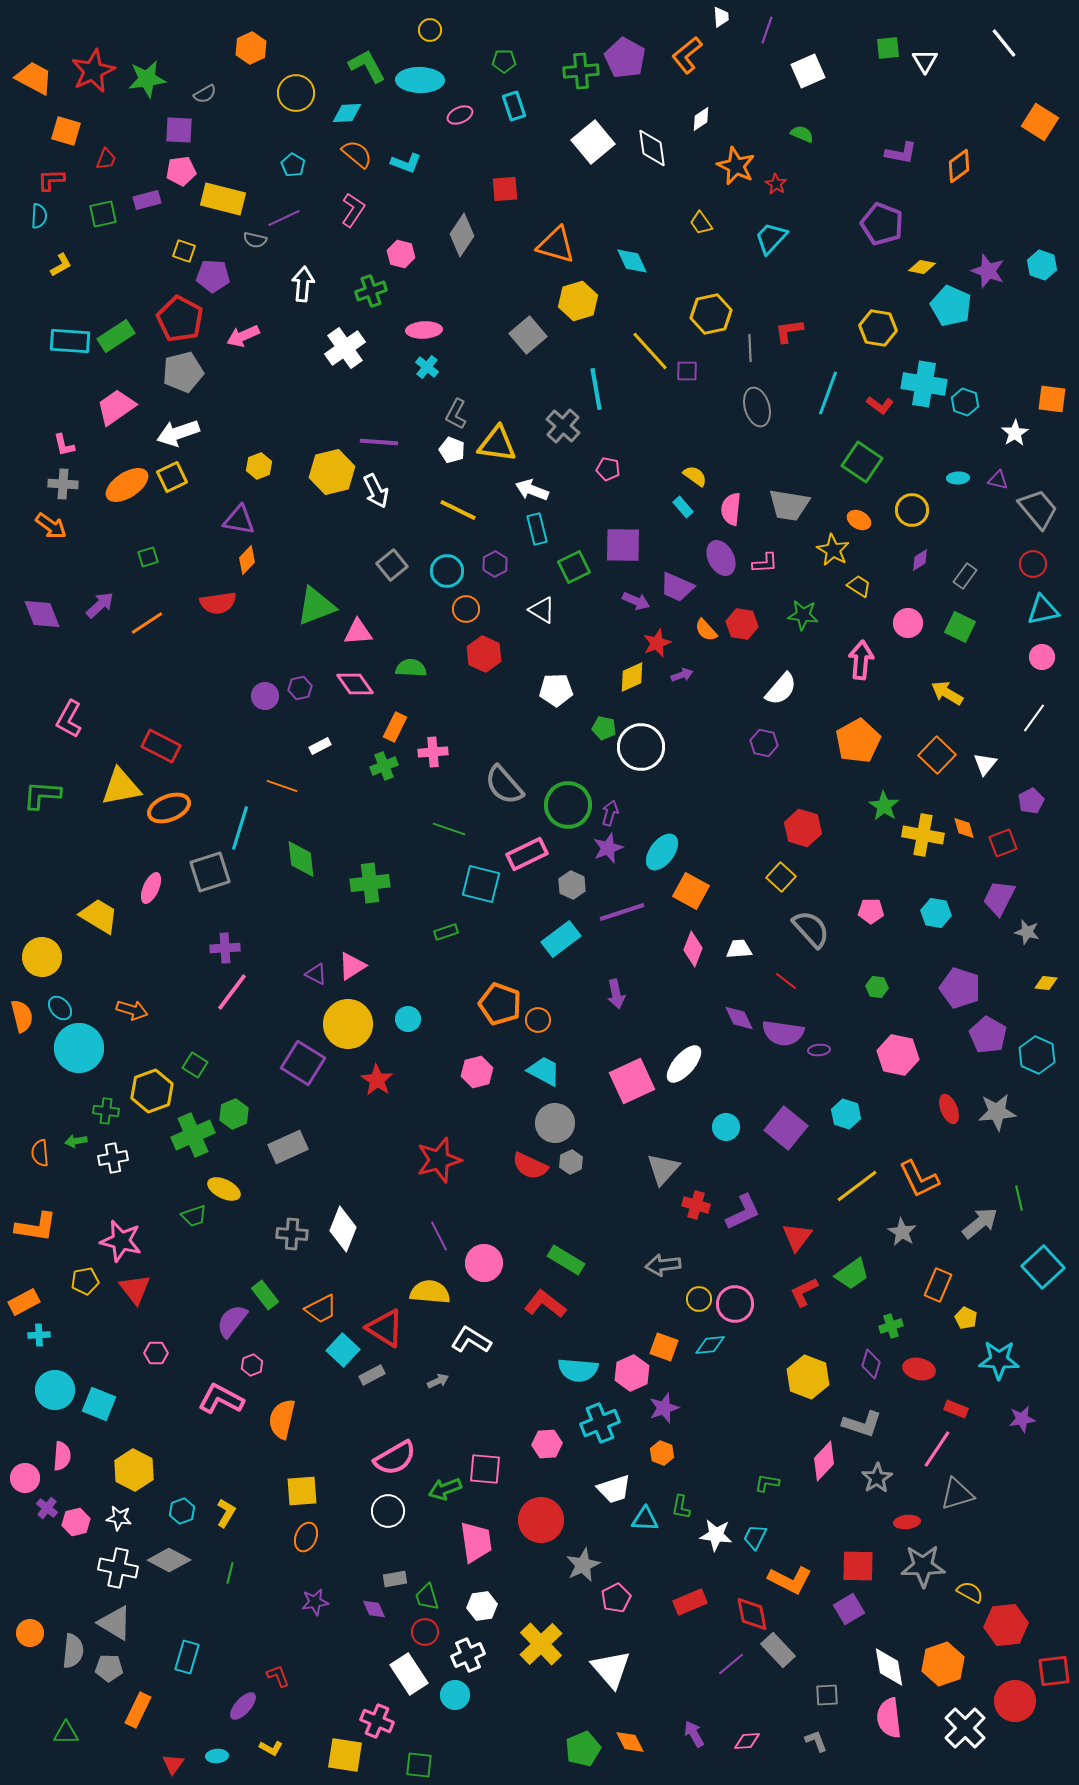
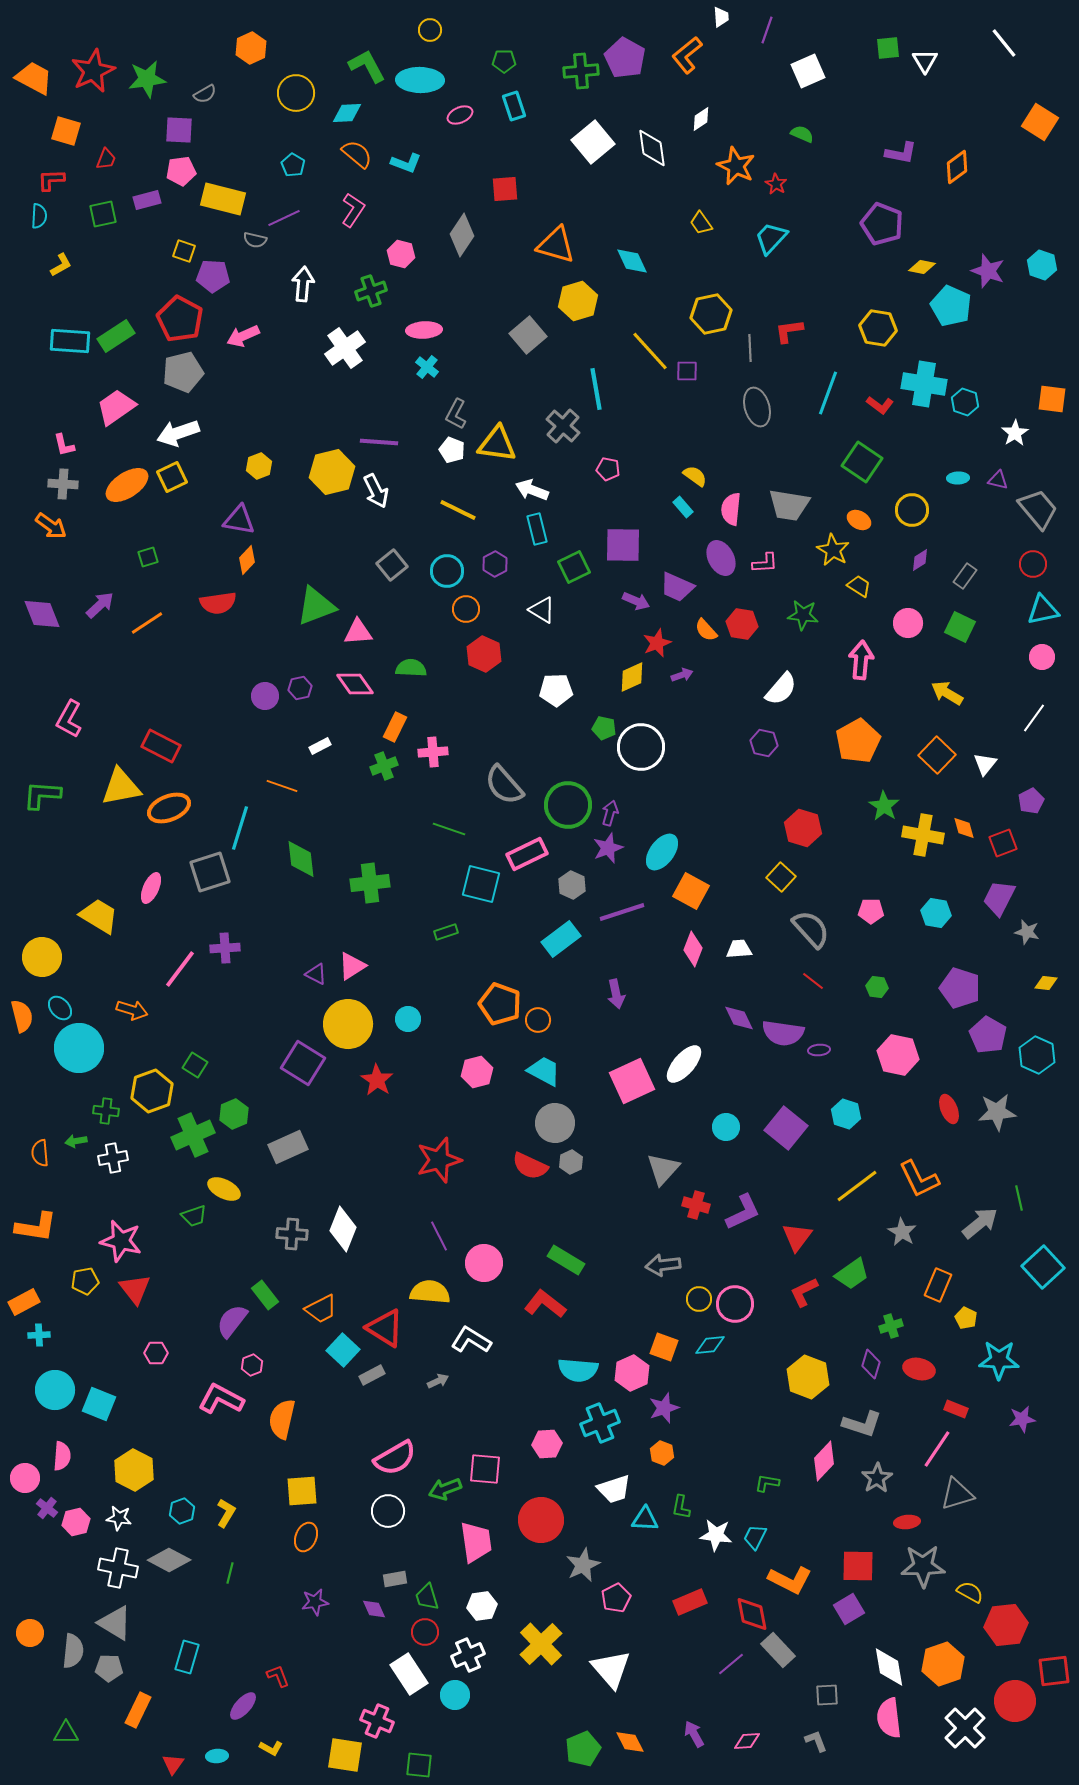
orange diamond at (959, 166): moved 2 px left, 1 px down
red line at (786, 981): moved 27 px right
pink line at (232, 992): moved 52 px left, 23 px up
